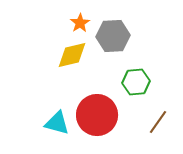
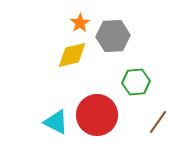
cyan triangle: moved 1 px left, 1 px up; rotated 12 degrees clockwise
